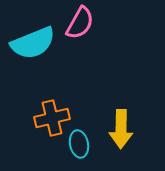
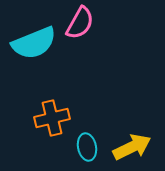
cyan semicircle: moved 1 px right
yellow arrow: moved 11 px right, 18 px down; rotated 117 degrees counterclockwise
cyan ellipse: moved 8 px right, 3 px down
